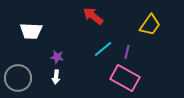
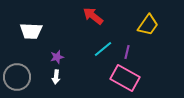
yellow trapezoid: moved 2 px left
purple star: rotated 24 degrees counterclockwise
gray circle: moved 1 px left, 1 px up
